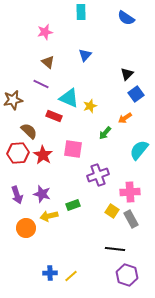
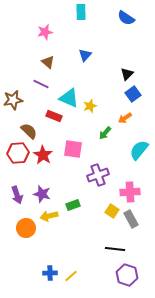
blue square: moved 3 px left
